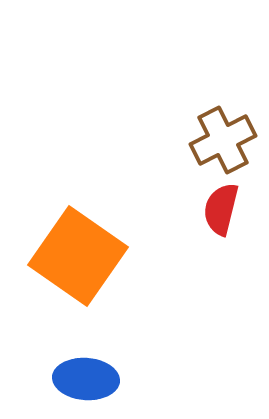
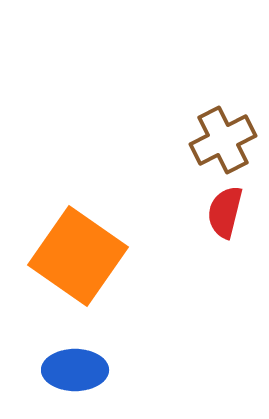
red semicircle: moved 4 px right, 3 px down
blue ellipse: moved 11 px left, 9 px up; rotated 4 degrees counterclockwise
